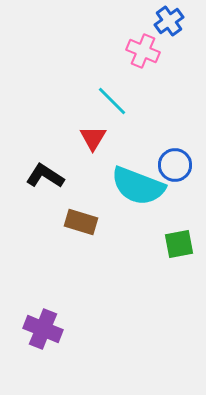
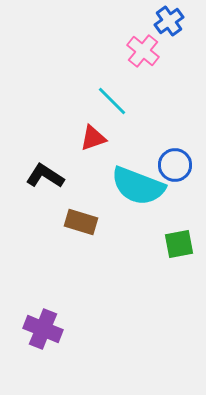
pink cross: rotated 16 degrees clockwise
red triangle: rotated 40 degrees clockwise
